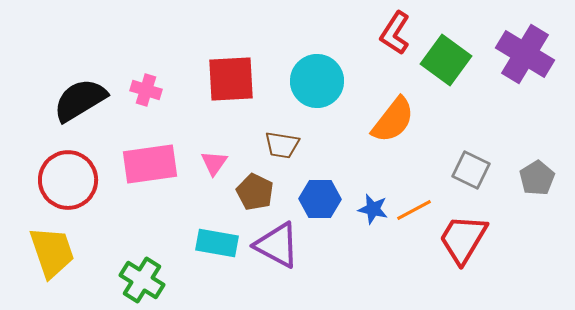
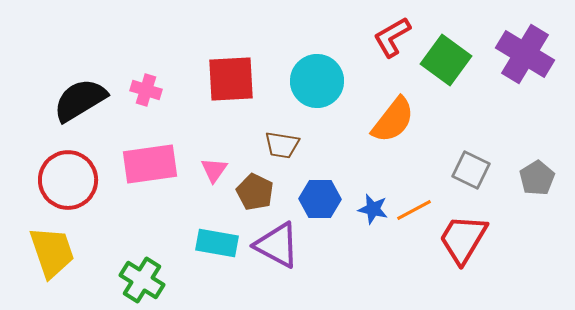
red L-shape: moved 3 px left, 4 px down; rotated 27 degrees clockwise
pink triangle: moved 7 px down
